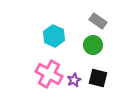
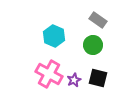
gray rectangle: moved 1 px up
